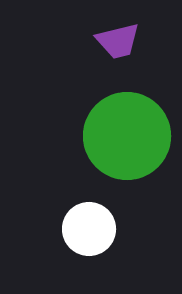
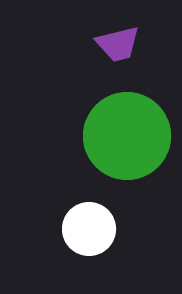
purple trapezoid: moved 3 px down
